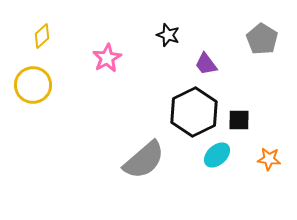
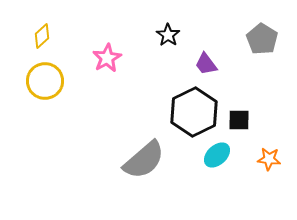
black star: rotated 15 degrees clockwise
yellow circle: moved 12 px right, 4 px up
